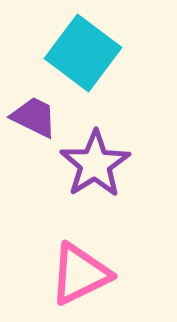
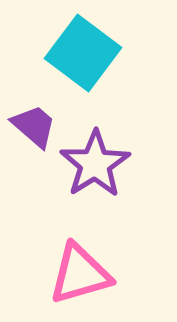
purple trapezoid: moved 9 px down; rotated 15 degrees clockwise
pink triangle: rotated 10 degrees clockwise
